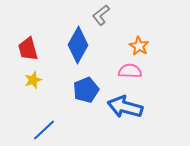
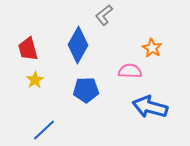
gray L-shape: moved 3 px right
orange star: moved 13 px right, 2 px down
yellow star: moved 2 px right; rotated 12 degrees counterclockwise
blue pentagon: rotated 20 degrees clockwise
blue arrow: moved 25 px right
